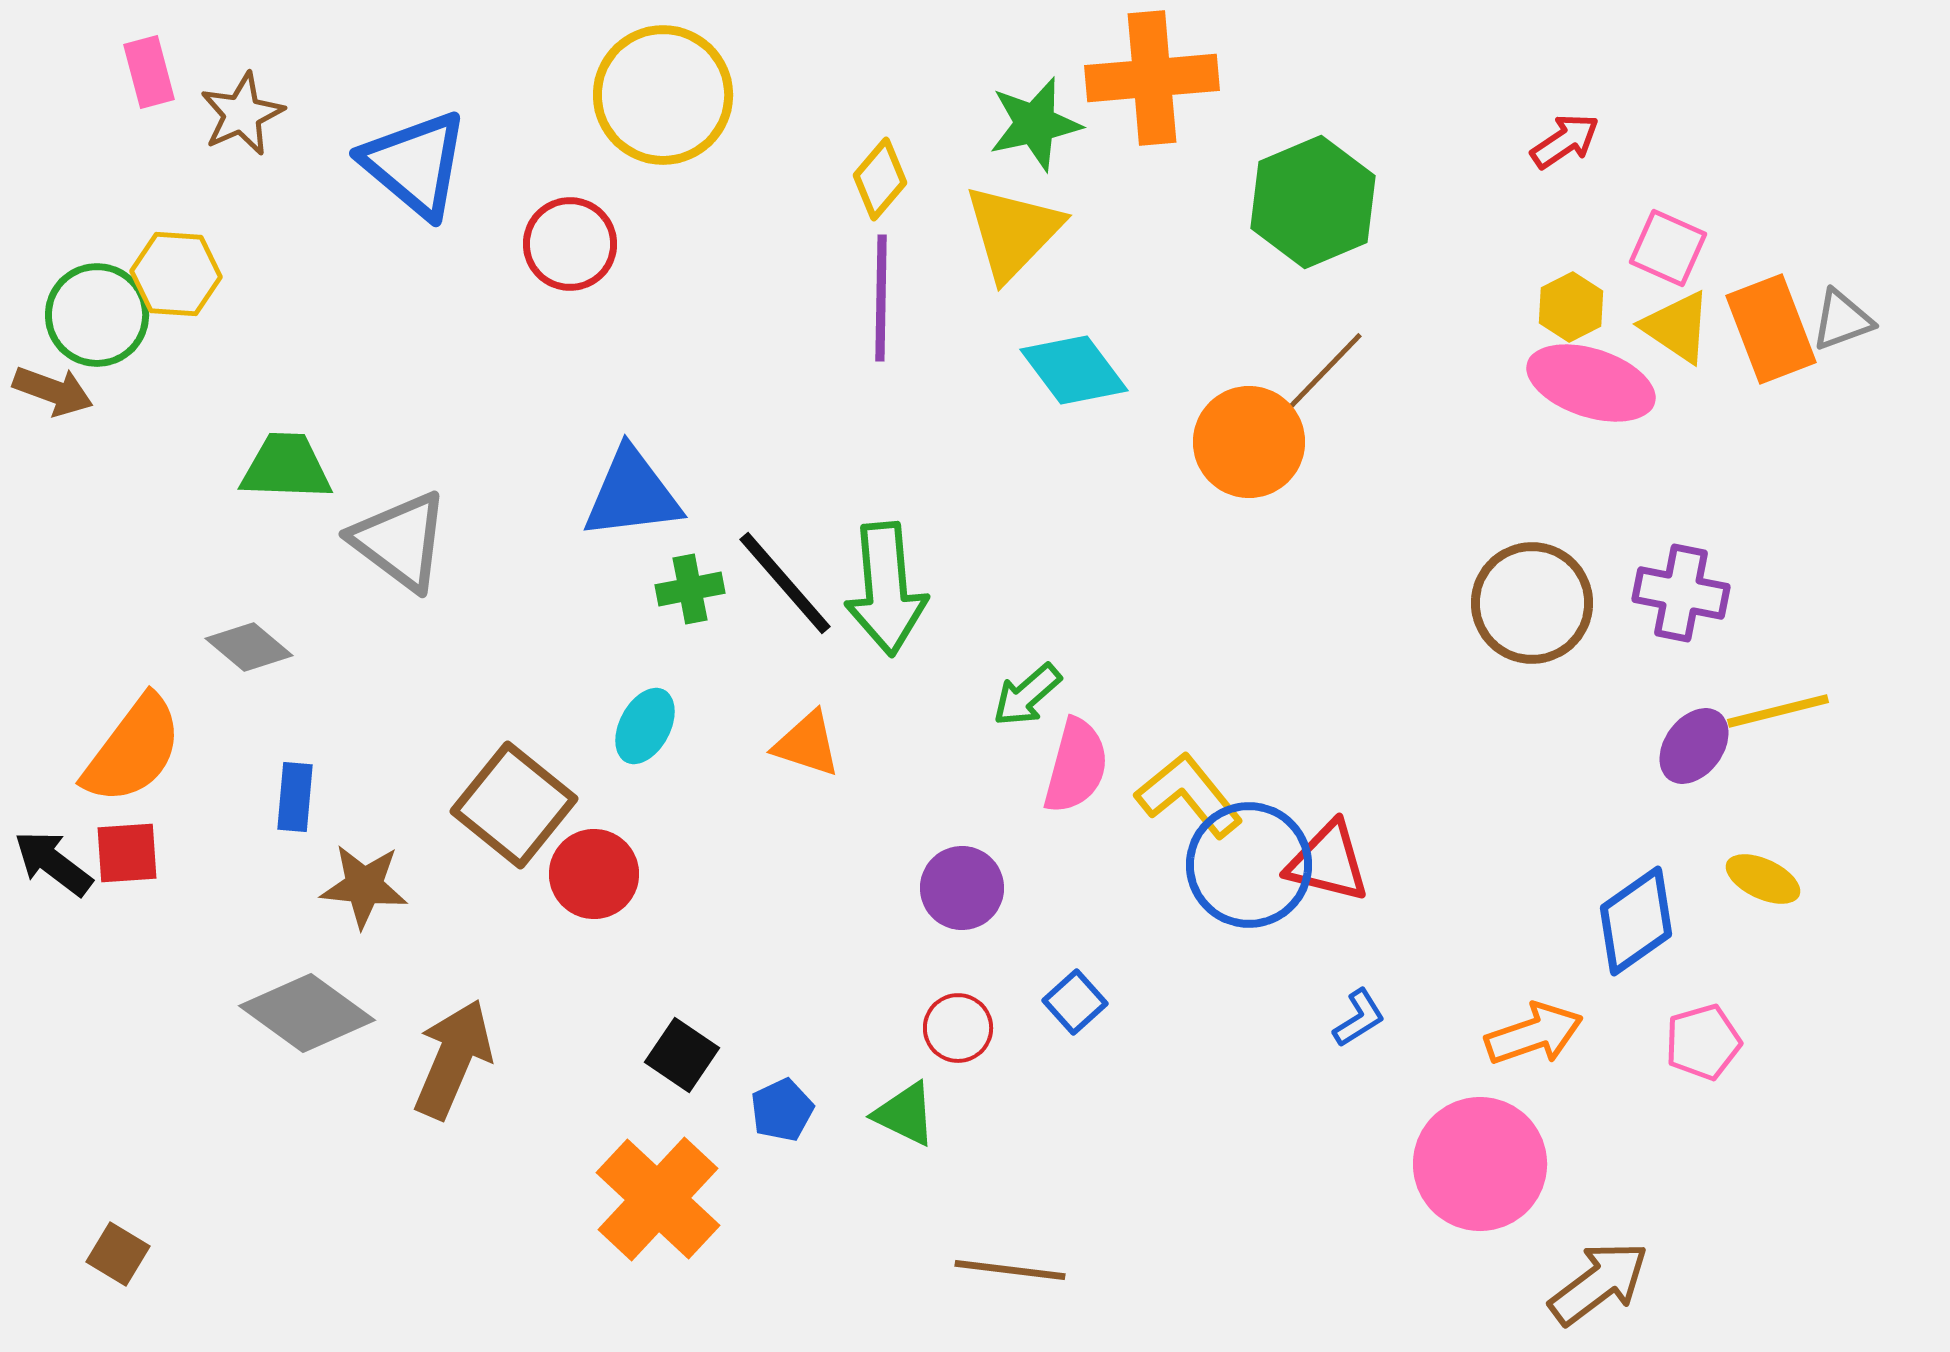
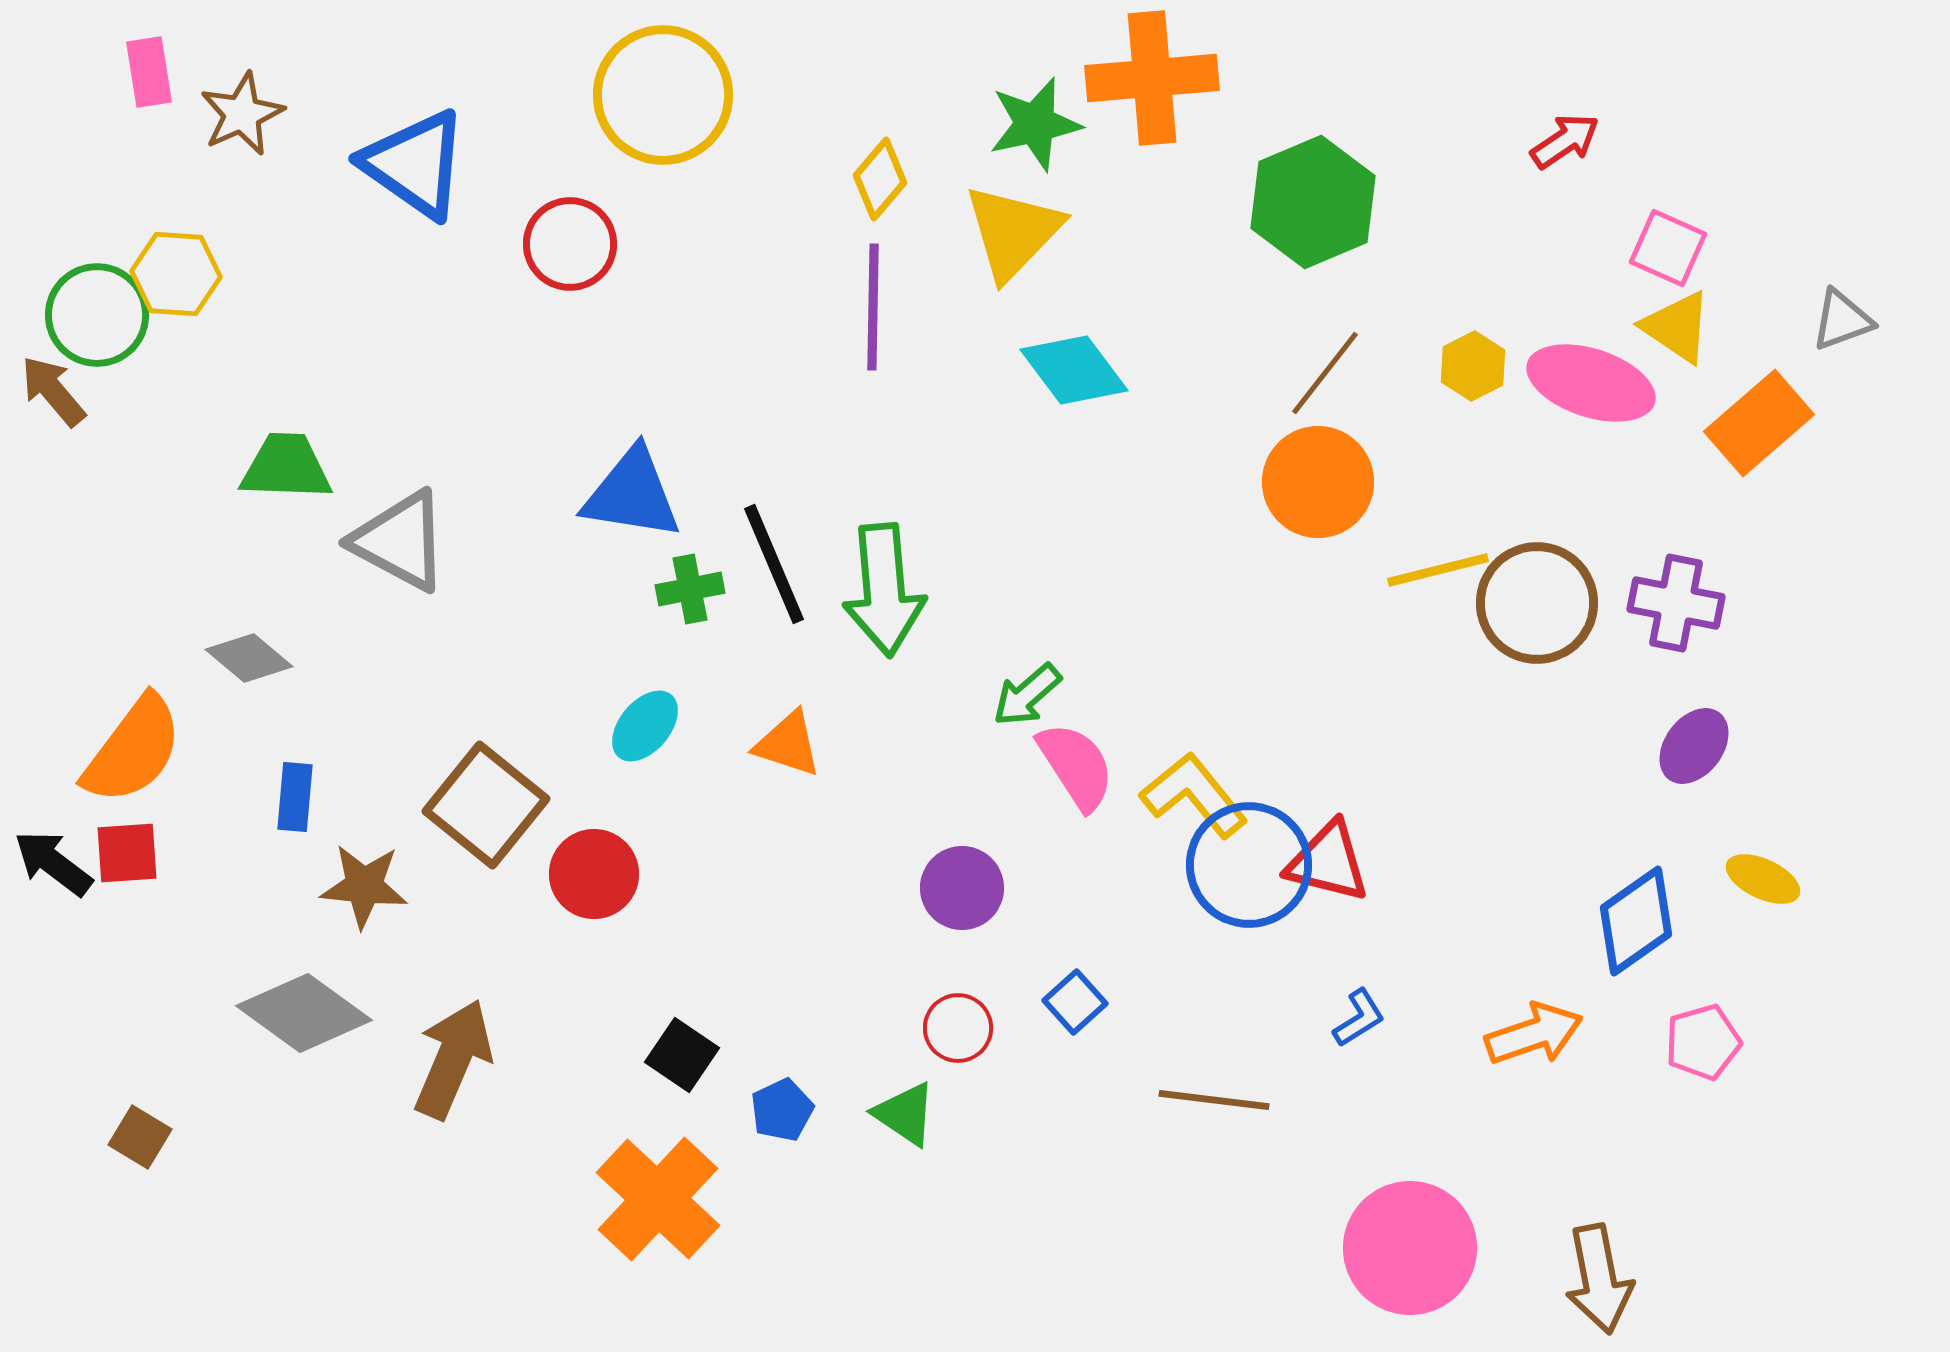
pink rectangle at (149, 72): rotated 6 degrees clockwise
blue triangle at (415, 164): rotated 5 degrees counterclockwise
purple line at (881, 298): moved 8 px left, 9 px down
yellow hexagon at (1571, 307): moved 98 px left, 59 px down
orange rectangle at (1771, 329): moved 12 px left, 94 px down; rotated 70 degrees clockwise
brown line at (1325, 371): moved 2 px down; rotated 6 degrees counterclockwise
brown arrow at (53, 391): rotated 150 degrees counterclockwise
orange circle at (1249, 442): moved 69 px right, 40 px down
blue triangle at (632, 494): rotated 16 degrees clockwise
gray triangle at (400, 541): rotated 9 degrees counterclockwise
black line at (785, 583): moved 11 px left, 19 px up; rotated 18 degrees clockwise
green arrow at (886, 589): moved 2 px left, 1 px down
purple cross at (1681, 593): moved 5 px left, 10 px down
brown circle at (1532, 603): moved 5 px right
gray diamond at (249, 647): moved 11 px down
yellow line at (1778, 711): moved 340 px left, 141 px up
cyan ellipse at (645, 726): rotated 12 degrees clockwise
orange triangle at (807, 744): moved 19 px left
pink semicircle at (1076, 766): rotated 48 degrees counterclockwise
yellow L-shape at (1189, 795): moved 5 px right
brown square at (514, 805): moved 28 px left
gray diamond at (307, 1013): moved 3 px left
green triangle at (905, 1114): rotated 8 degrees clockwise
pink circle at (1480, 1164): moved 70 px left, 84 px down
brown square at (118, 1254): moved 22 px right, 117 px up
brown line at (1010, 1270): moved 204 px right, 170 px up
brown arrow at (1599, 1283): moved 4 px up; rotated 116 degrees clockwise
